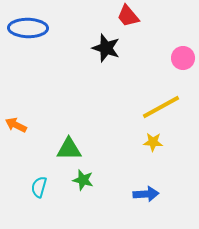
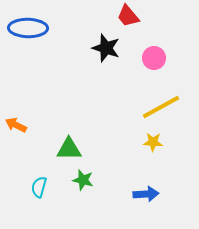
pink circle: moved 29 px left
